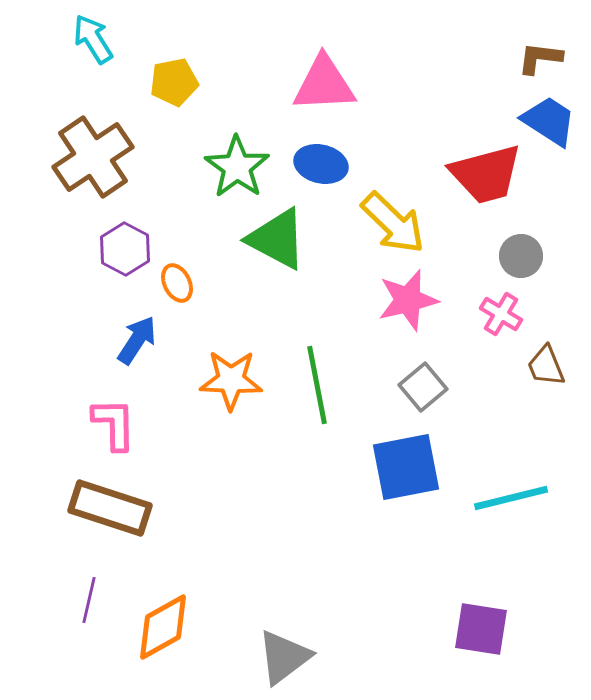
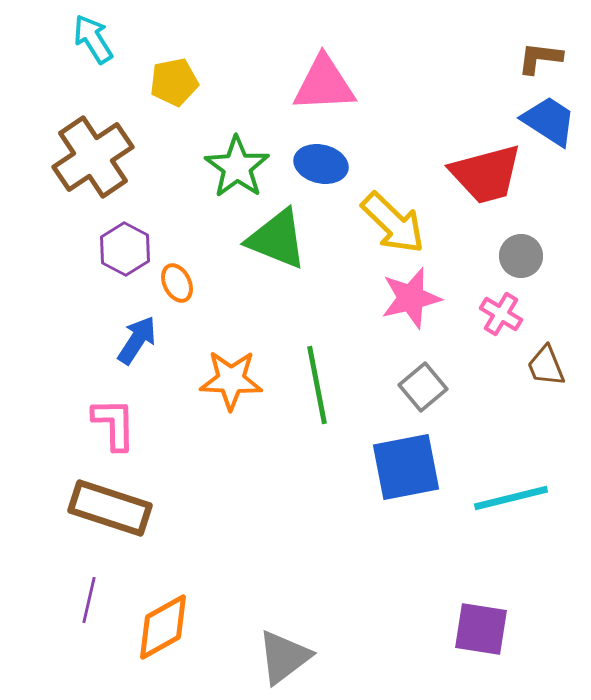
green triangle: rotated 6 degrees counterclockwise
pink star: moved 3 px right, 2 px up
